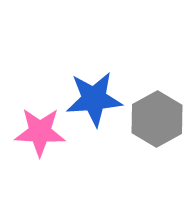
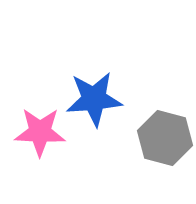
gray hexagon: moved 8 px right, 19 px down; rotated 16 degrees counterclockwise
